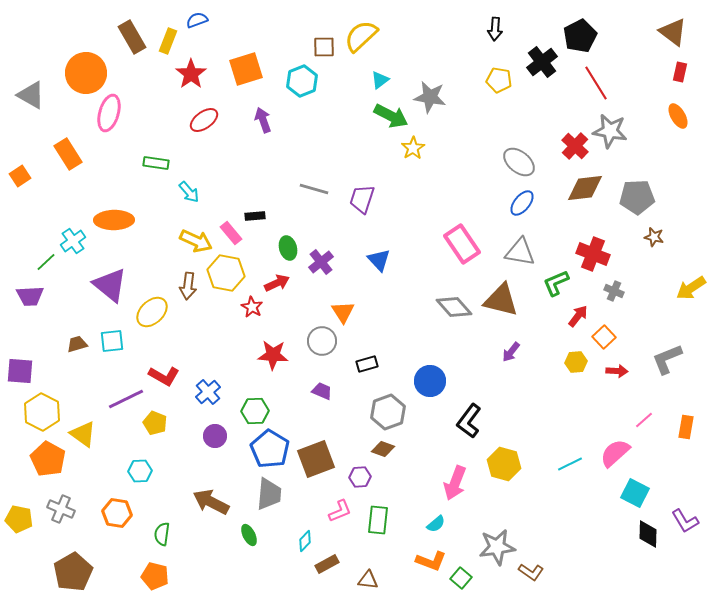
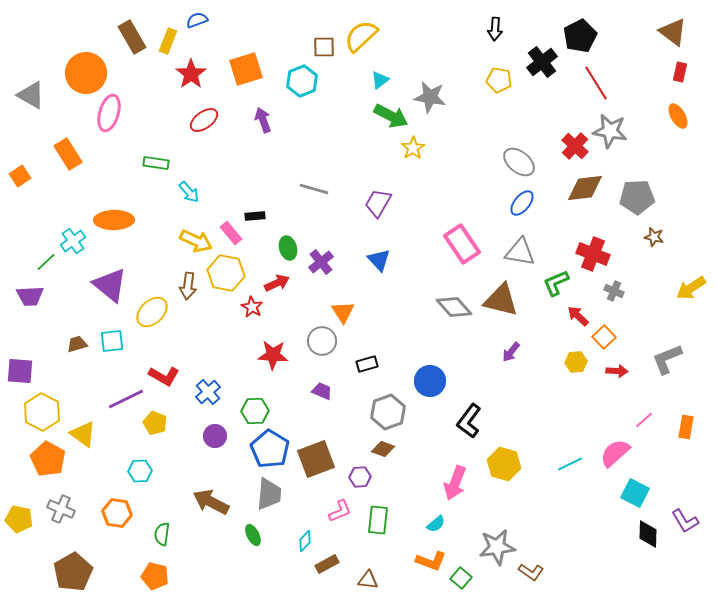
purple trapezoid at (362, 199): moved 16 px right, 4 px down; rotated 12 degrees clockwise
red arrow at (578, 316): rotated 85 degrees counterclockwise
green ellipse at (249, 535): moved 4 px right
